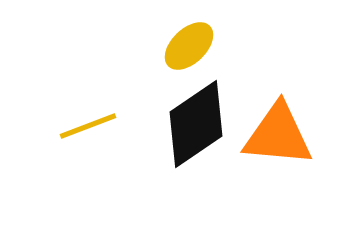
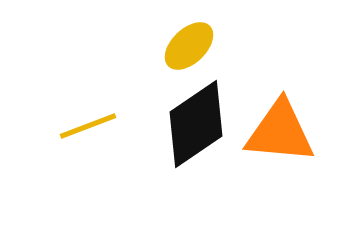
orange triangle: moved 2 px right, 3 px up
